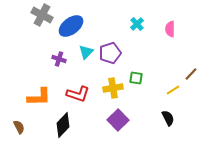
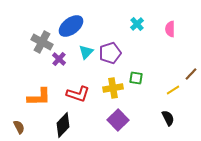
gray cross: moved 27 px down
purple cross: rotated 24 degrees clockwise
